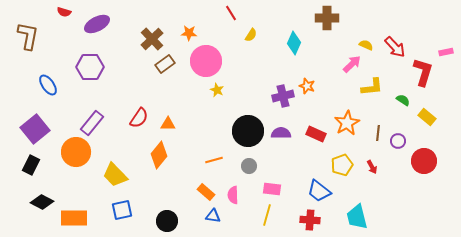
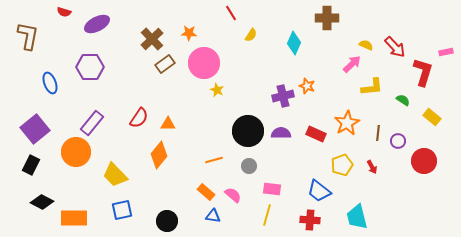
pink circle at (206, 61): moved 2 px left, 2 px down
blue ellipse at (48, 85): moved 2 px right, 2 px up; rotated 15 degrees clockwise
yellow rectangle at (427, 117): moved 5 px right
pink semicircle at (233, 195): rotated 132 degrees clockwise
